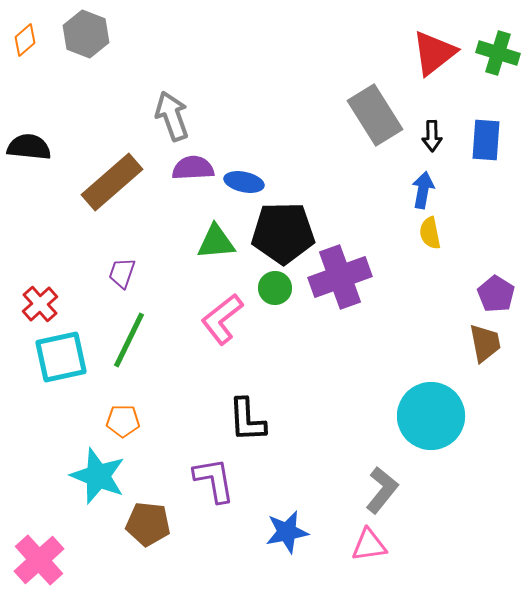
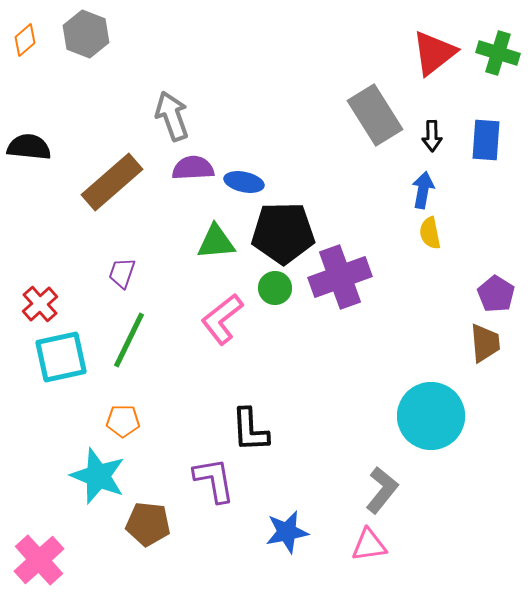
brown trapezoid: rotated 6 degrees clockwise
black L-shape: moved 3 px right, 10 px down
